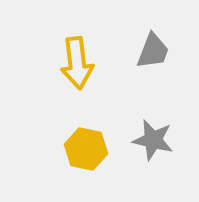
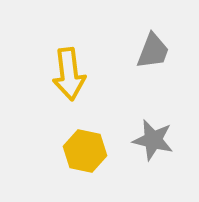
yellow arrow: moved 8 px left, 11 px down
yellow hexagon: moved 1 px left, 2 px down
